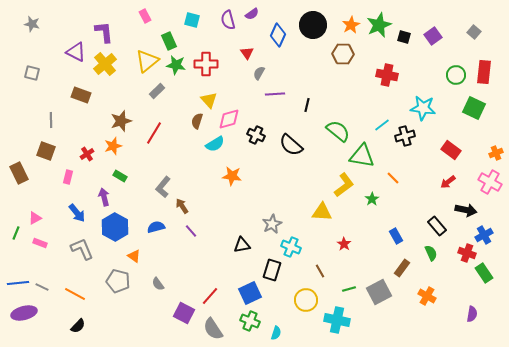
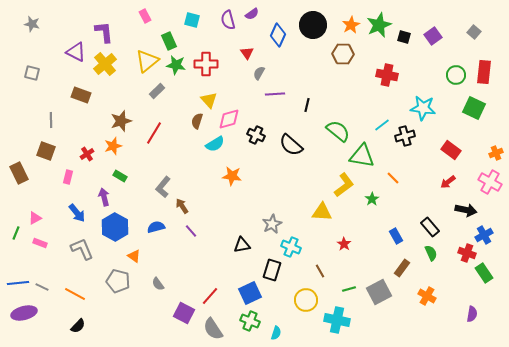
black rectangle at (437, 226): moved 7 px left, 1 px down
